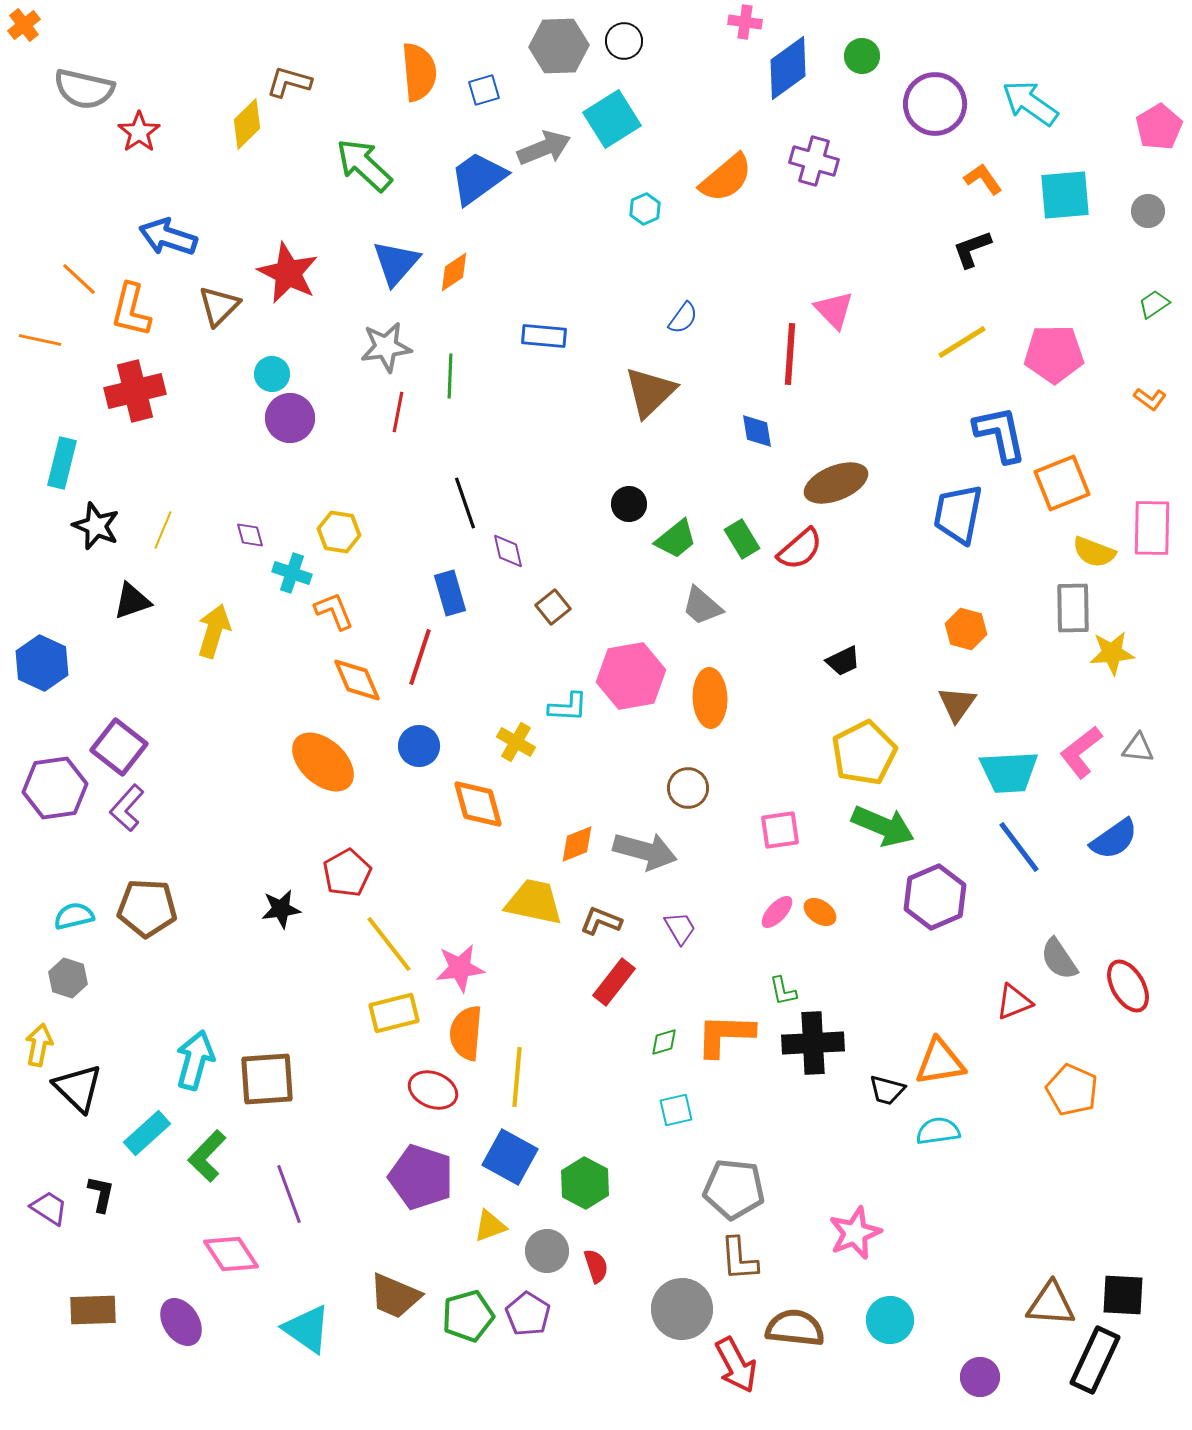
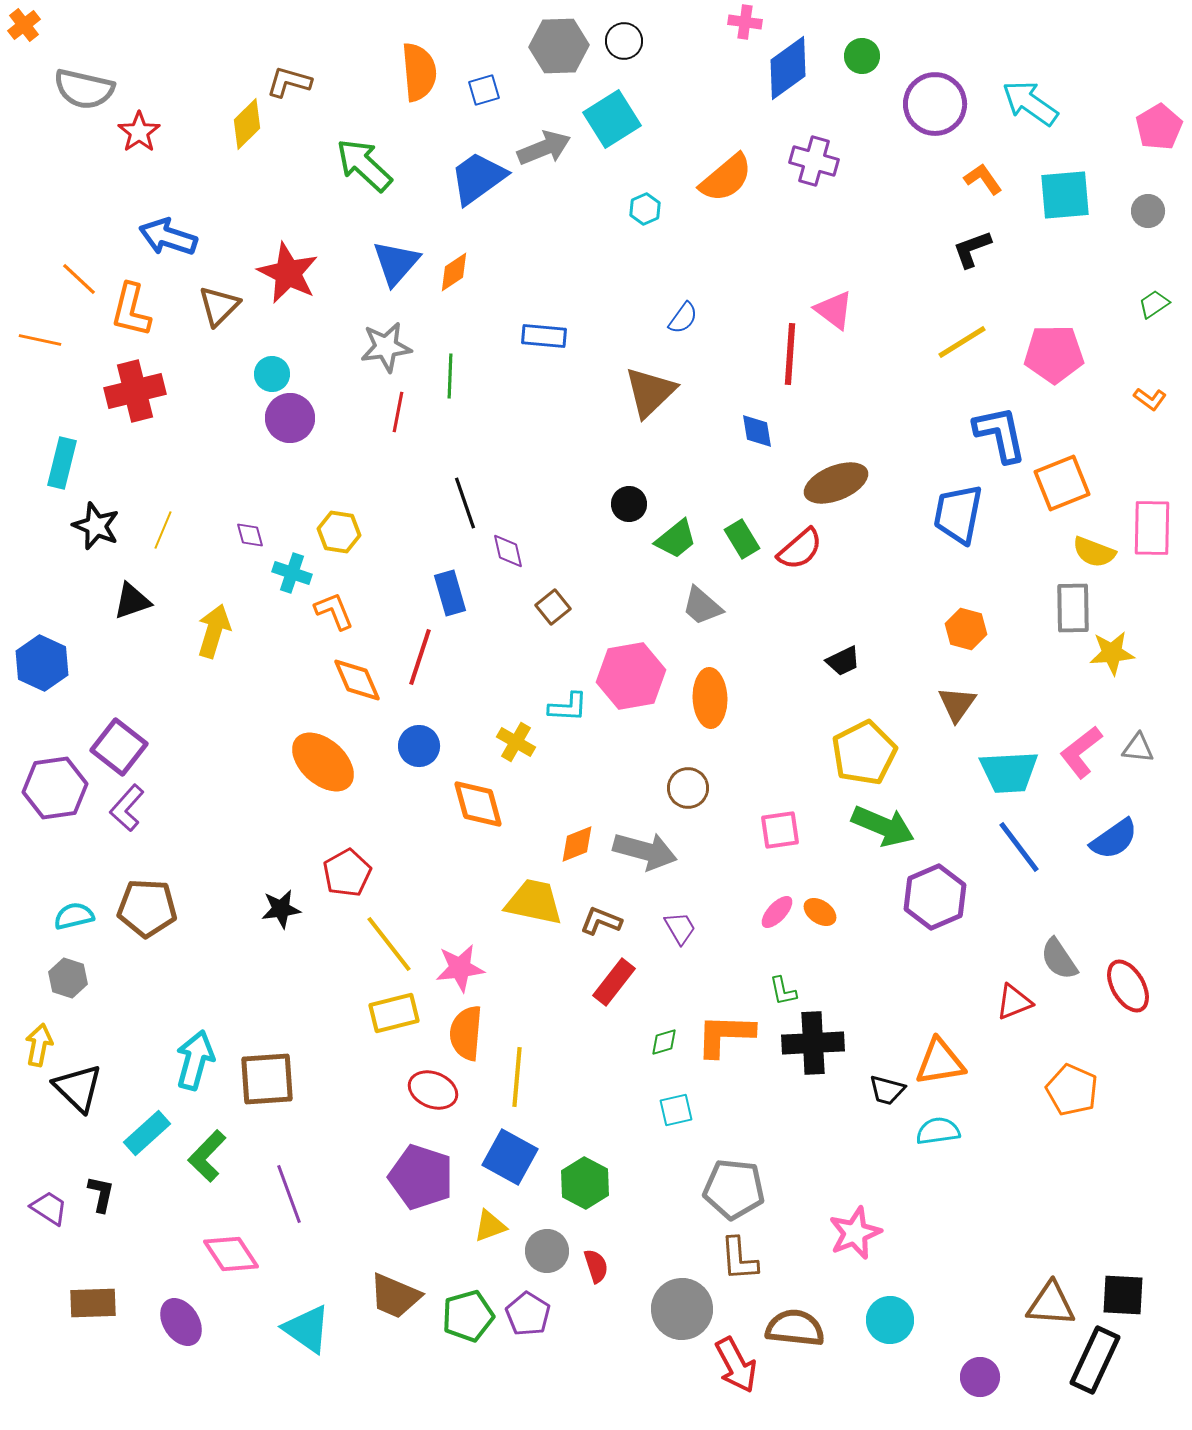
pink triangle at (834, 310): rotated 9 degrees counterclockwise
brown rectangle at (93, 1310): moved 7 px up
